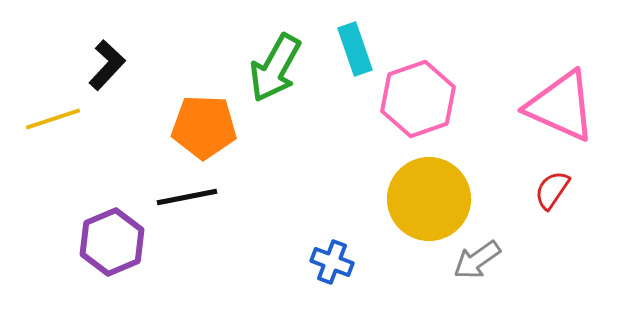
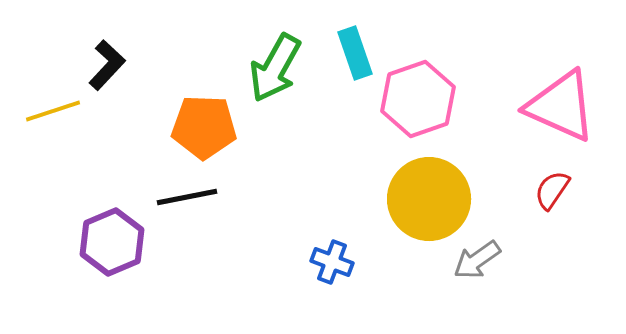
cyan rectangle: moved 4 px down
yellow line: moved 8 px up
